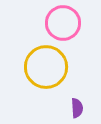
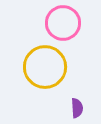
yellow circle: moved 1 px left
